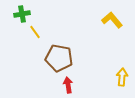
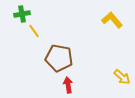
yellow line: moved 1 px left, 1 px up
yellow arrow: rotated 126 degrees clockwise
